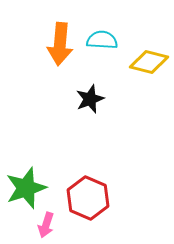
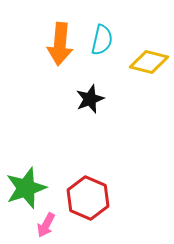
cyan semicircle: rotated 100 degrees clockwise
pink arrow: rotated 10 degrees clockwise
